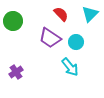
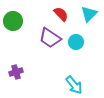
cyan triangle: moved 1 px left
cyan arrow: moved 4 px right, 18 px down
purple cross: rotated 16 degrees clockwise
